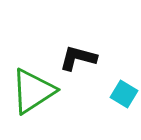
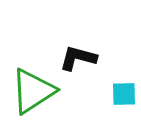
cyan square: rotated 32 degrees counterclockwise
